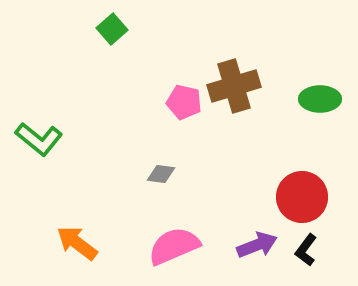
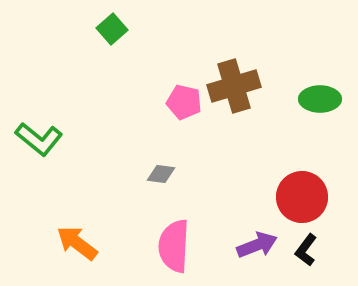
pink semicircle: rotated 64 degrees counterclockwise
